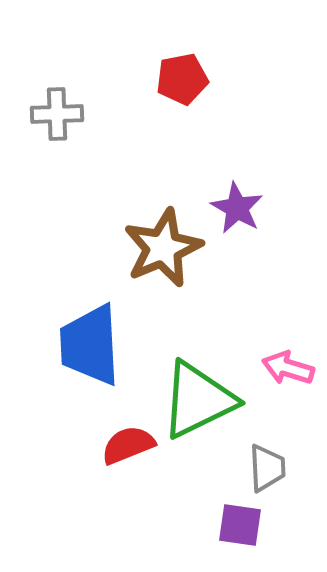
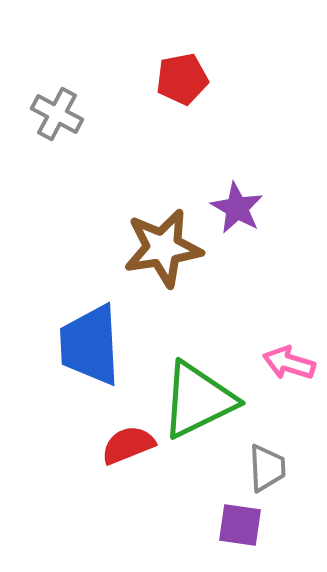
gray cross: rotated 30 degrees clockwise
brown star: rotated 14 degrees clockwise
pink arrow: moved 1 px right, 5 px up
